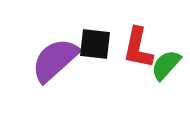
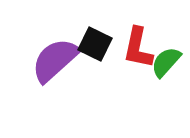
black square: rotated 20 degrees clockwise
green semicircle: moved 3 px up
